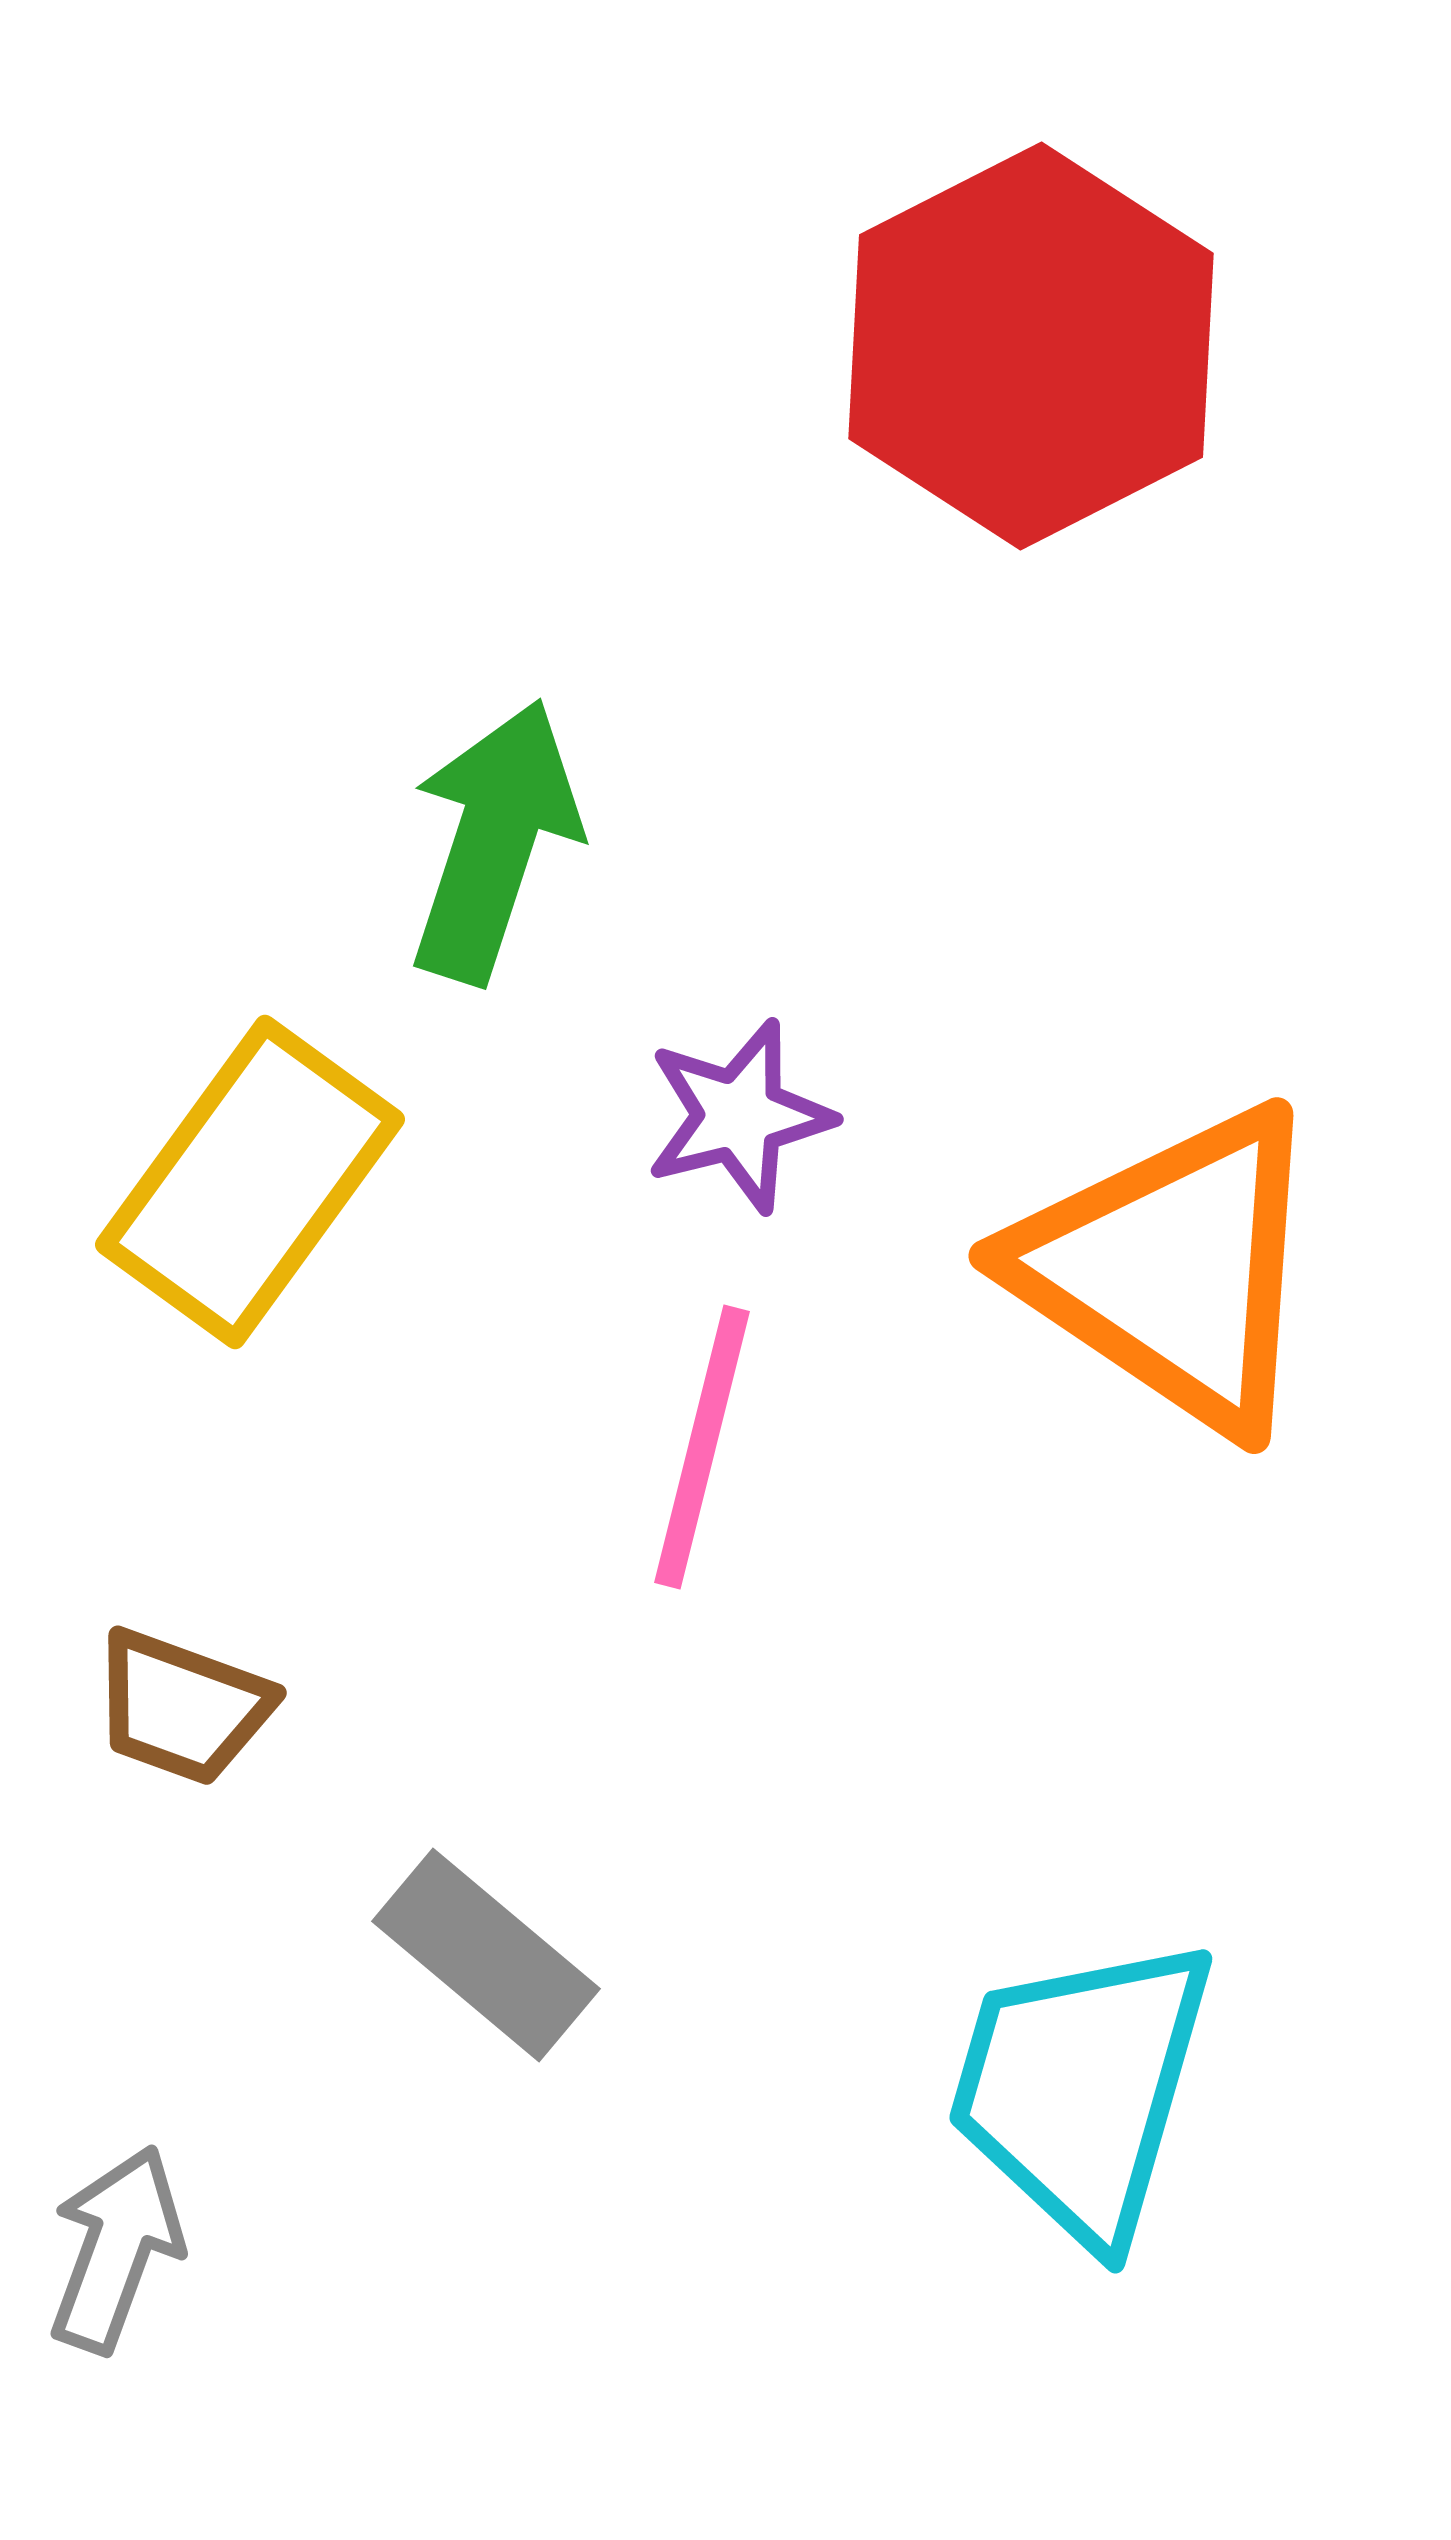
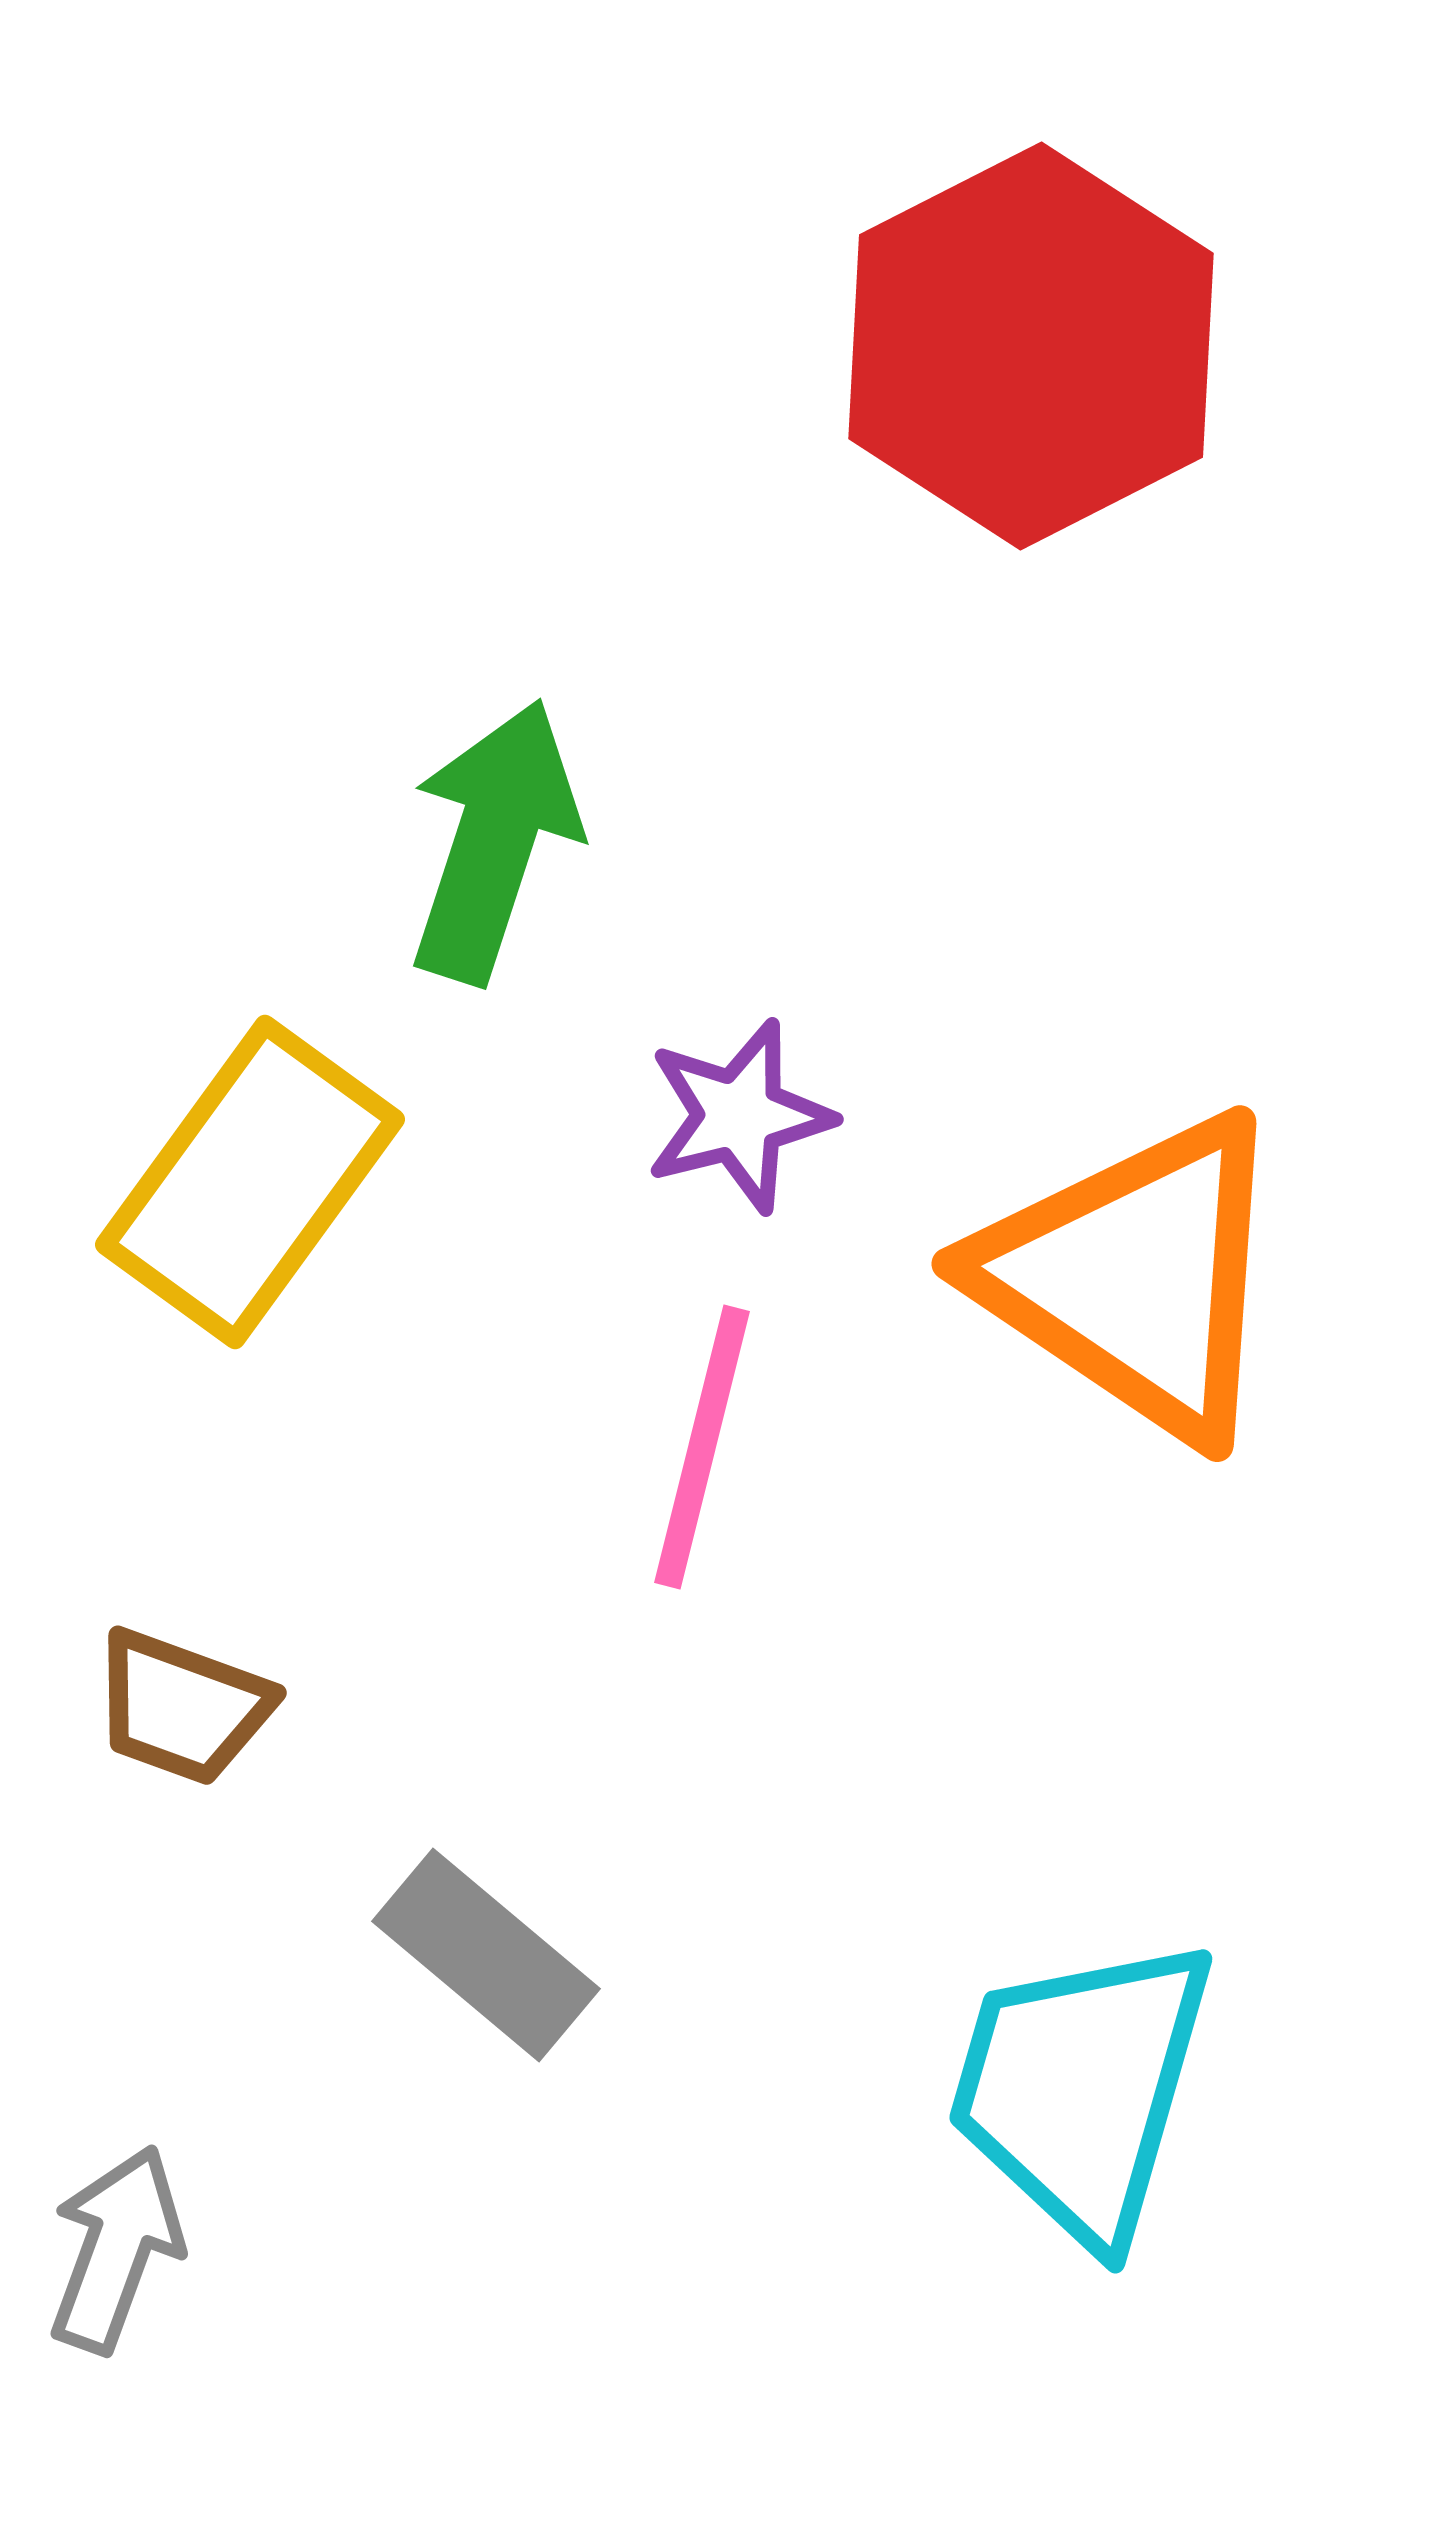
orange triangle: moved 37 px left, 8 px down
